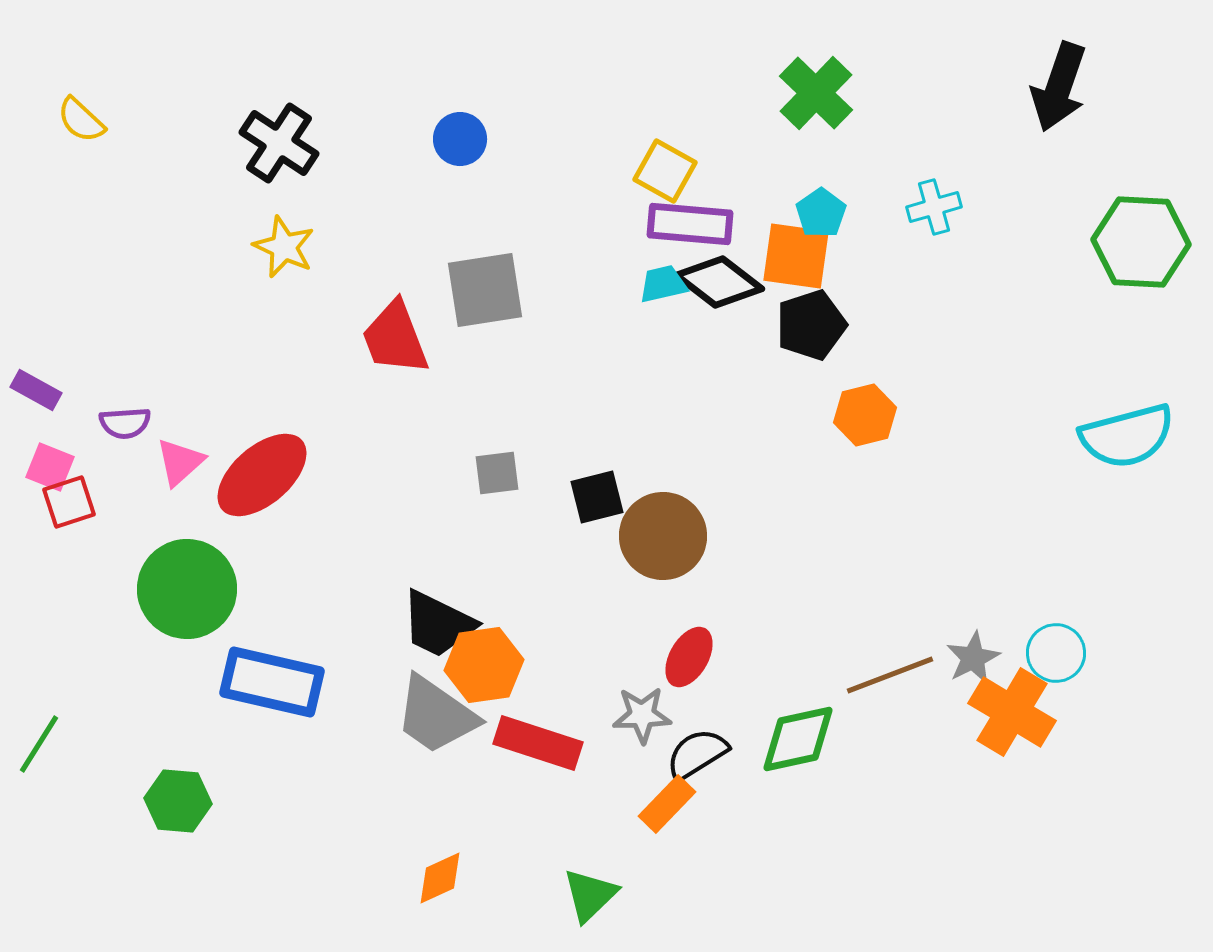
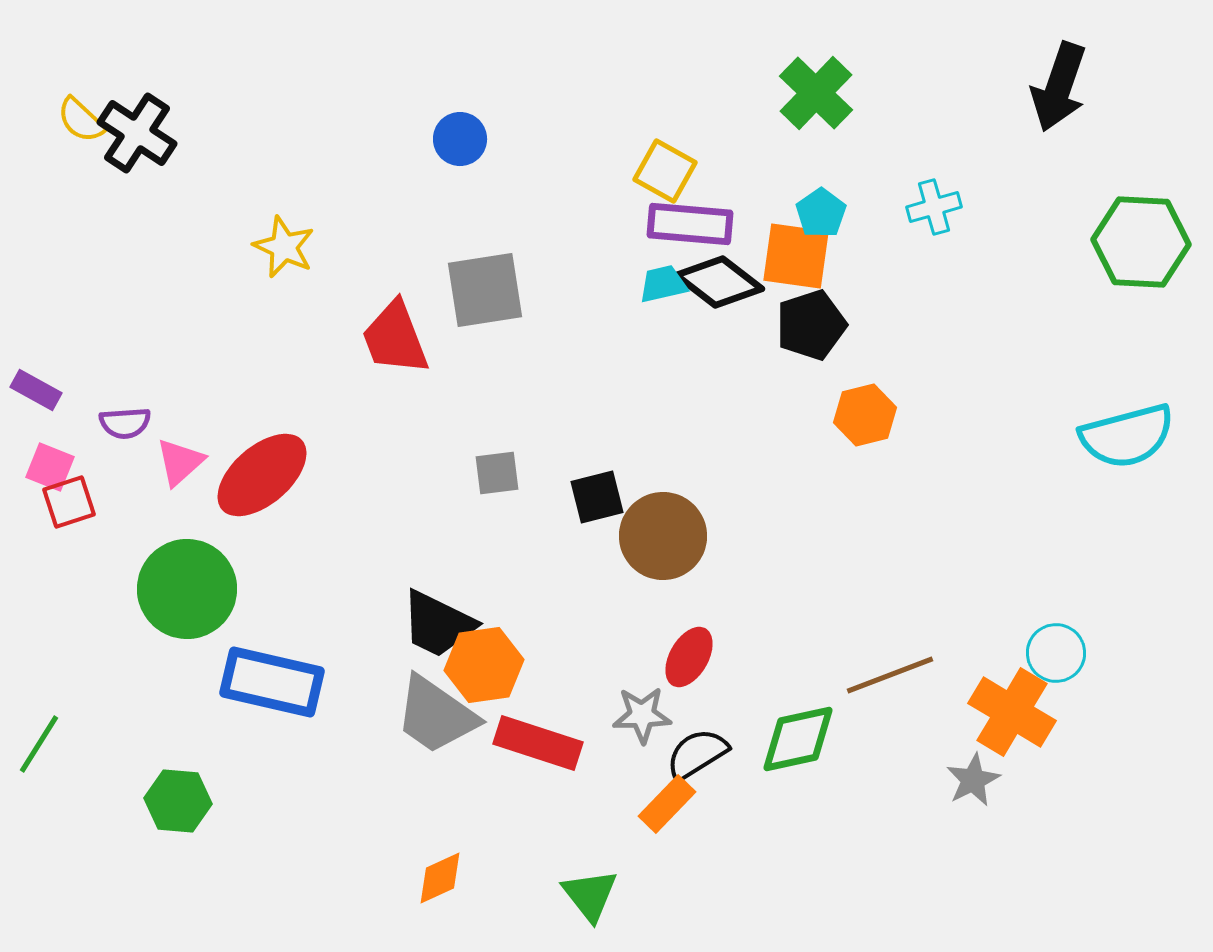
black cross at (279, 143): moved 142 px left, 10 px up
gray star at (973, 658): moved 122 px down
green triangle at (590, 895): rotated 24 degrees counterclockwise
